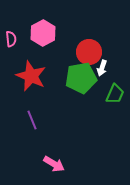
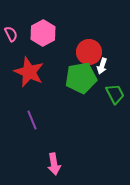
pink semicircle: moved 5 px up; rotated 21 degrees counterclockwise
white arrow: moved 2 px up
red star: moved 2 px left, 4 px up
green trapezoid: rotated 50 degrees counterclockwise
pink arrow: rotated 50 degrees clockwise
